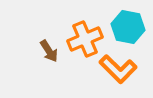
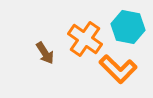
orange cross: rotated 32 degrees counterclockwise
brown arrow: moved 4 px left, 2 px down
